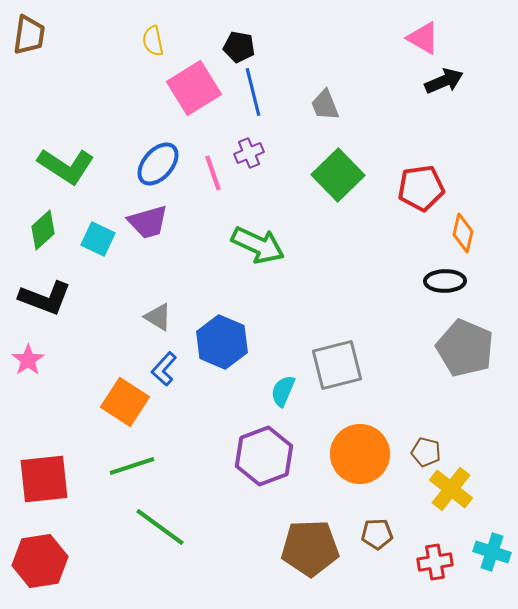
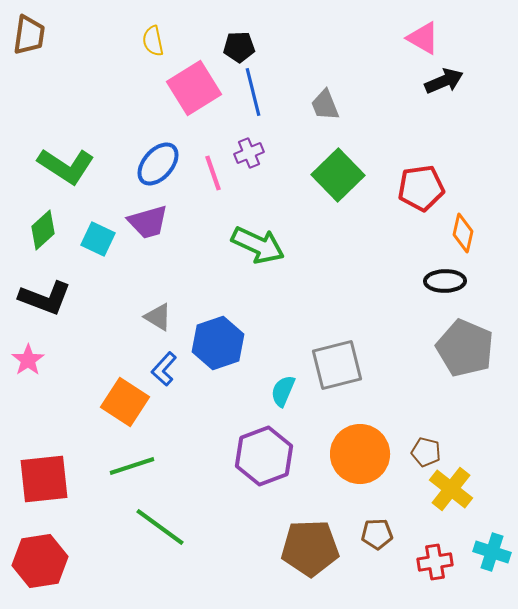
black pentagon at (239, 47): rotated 12 degrees counterclockwise
blue hexagon at (222, 342): moved 4 px left, 1 px down; rotated 18 degrees clockwise
